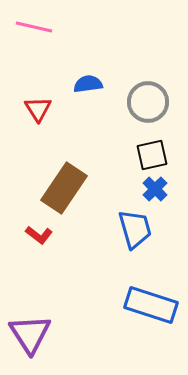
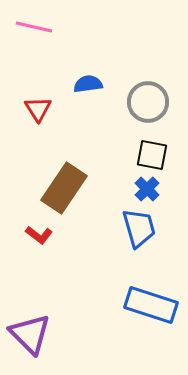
black square: rotated 24 degrees clockwise
blue cross: moved 8 px left
blue trapezoid: moved 4 px right, 1 px up
purple triangle: rotated 12 degrees counterclockwise
